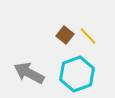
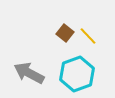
brown square: moved 2 px up
